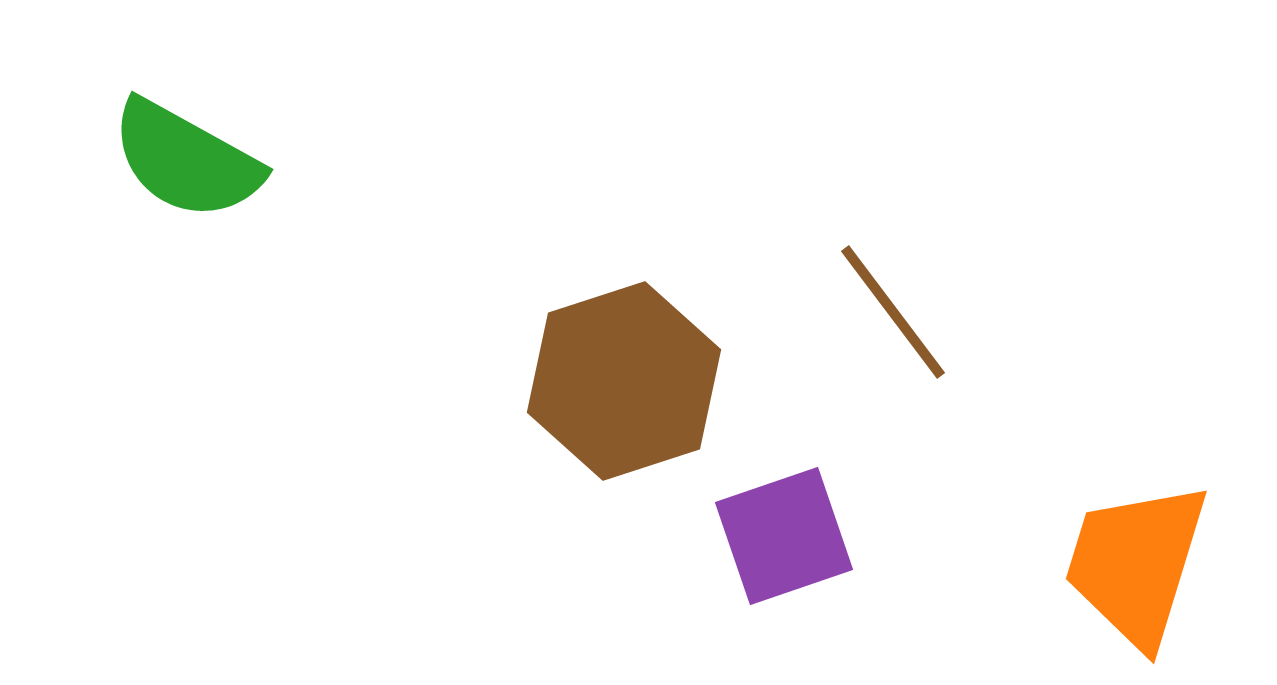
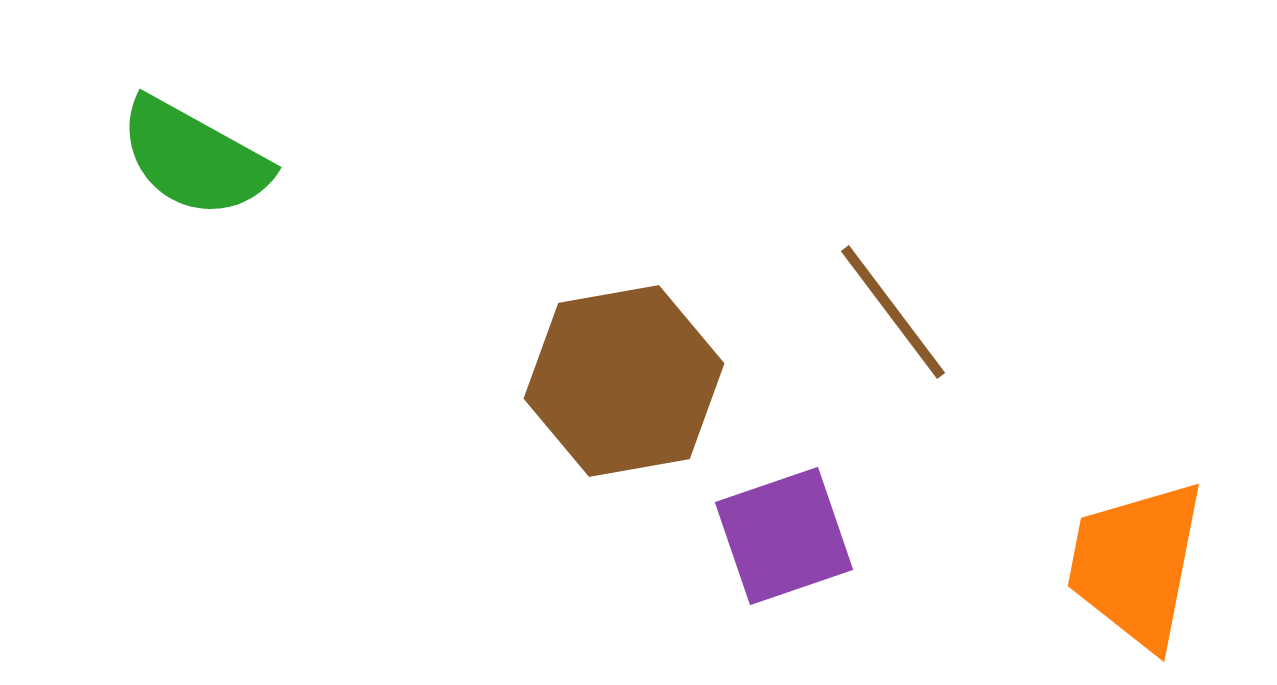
green semicircle: moved 8 px right, 2 px up
brown hexagon: rotated 8 degrees clockwise
orange trapezoid: rotated 6 degrees counterclockwise
